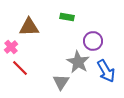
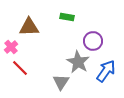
blue arrow: rotated 115 degrees counterclockwise
